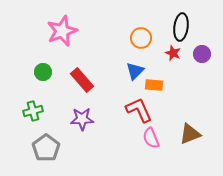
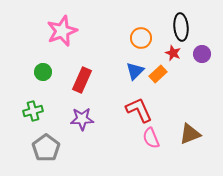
black ellipse: rotated 12 degrees counterclockwise
red rectangle: rotated 65 degrees clockwise
orange rectangle: moved 4 px right, 11 px up; rotated 48 degrees counterclockwise
